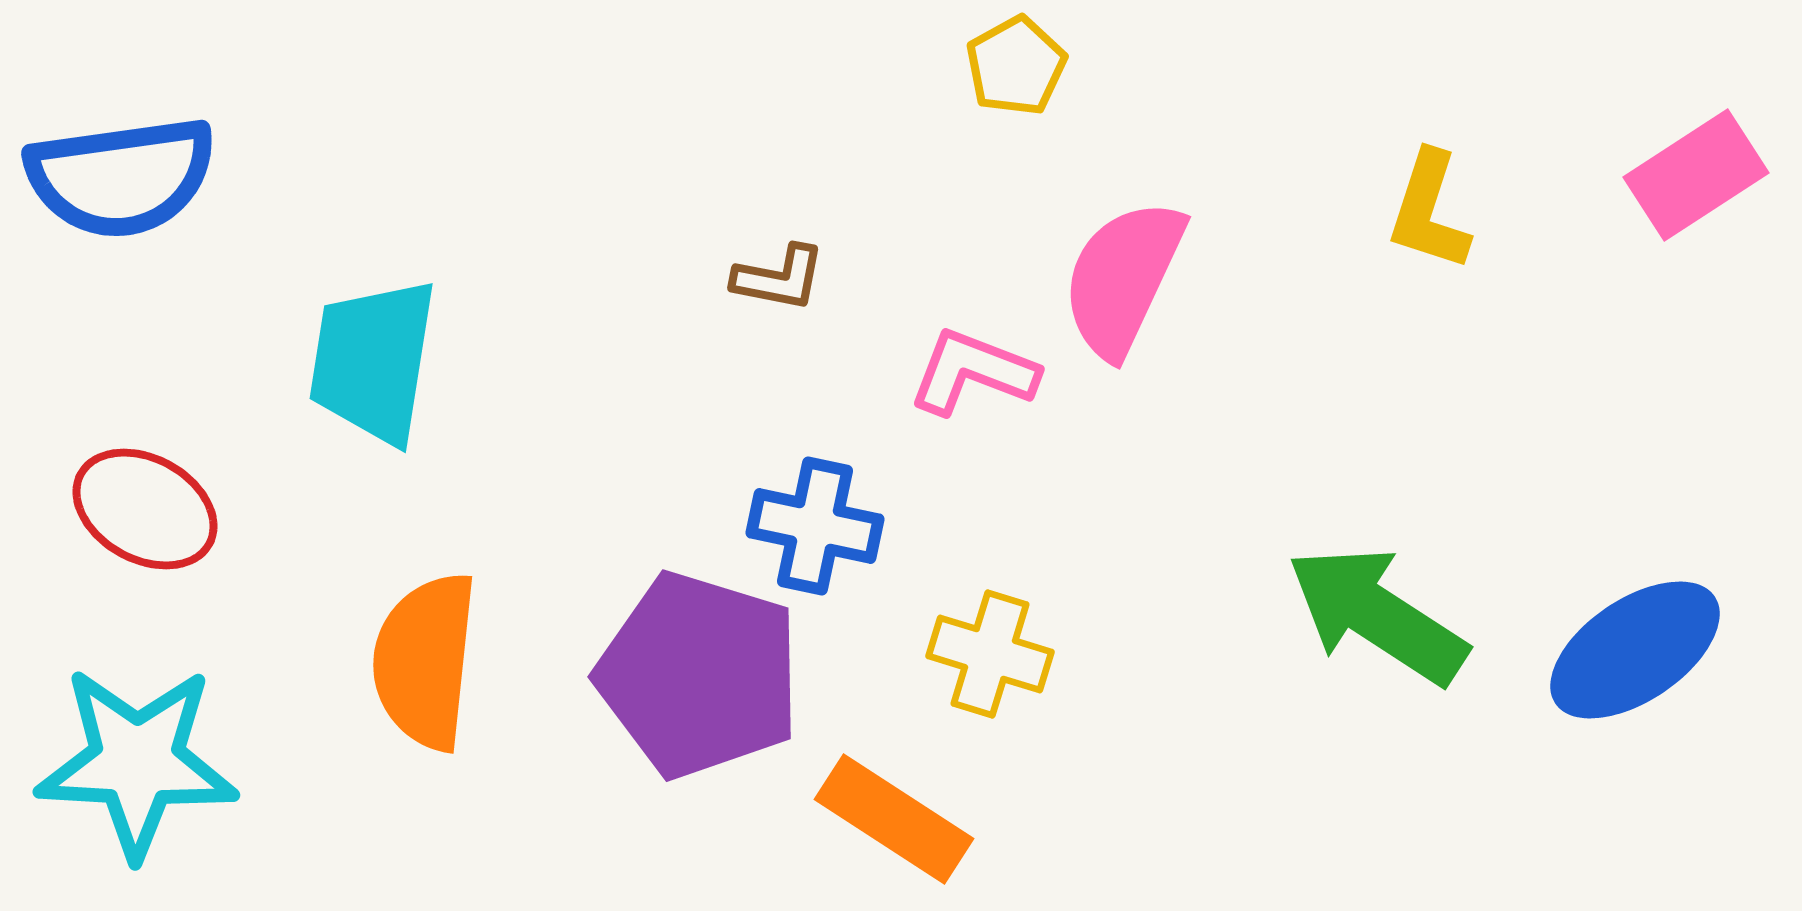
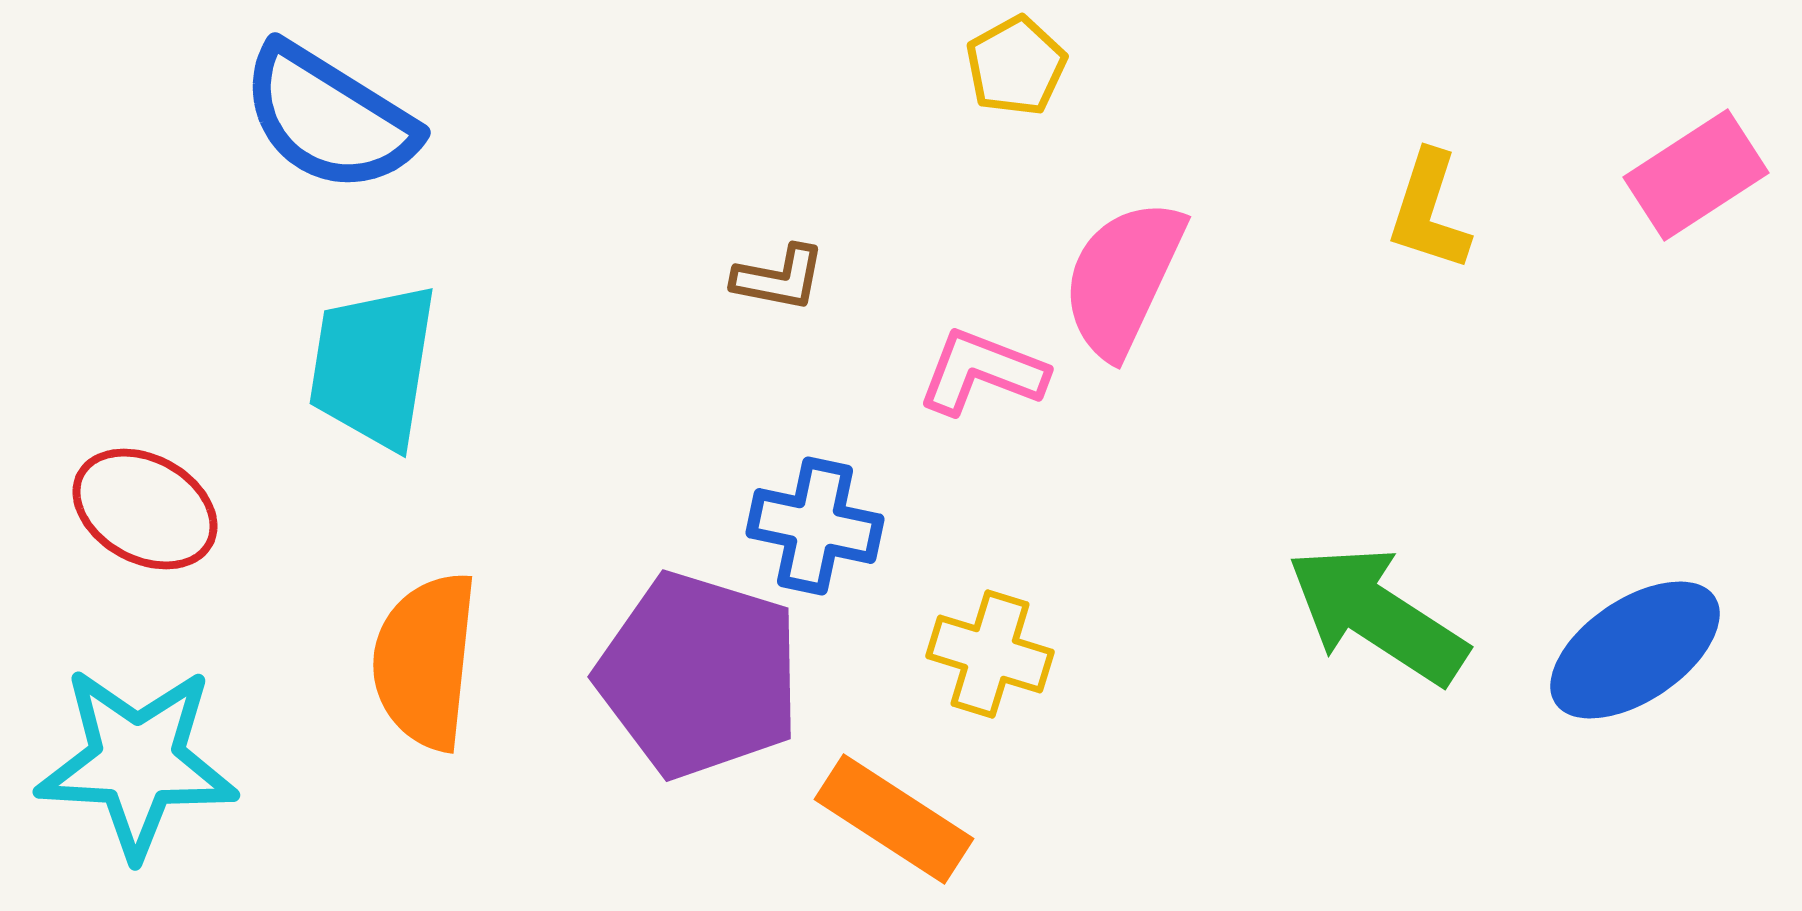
blue semicircle: moved 208 px right, 59 px up; rotated 40 degrees clockwise
cyan trapezoid: moved 5 px down
pink L-shape: moved 9 px right
